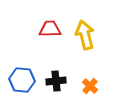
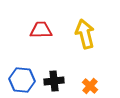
red trapezoid: moved 9 px left, 1 px down
yellow arrow: moved 1 px up
black cross: moved 2 px left
